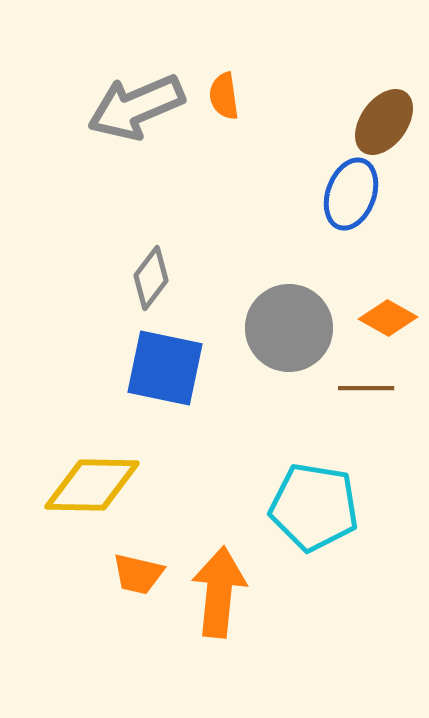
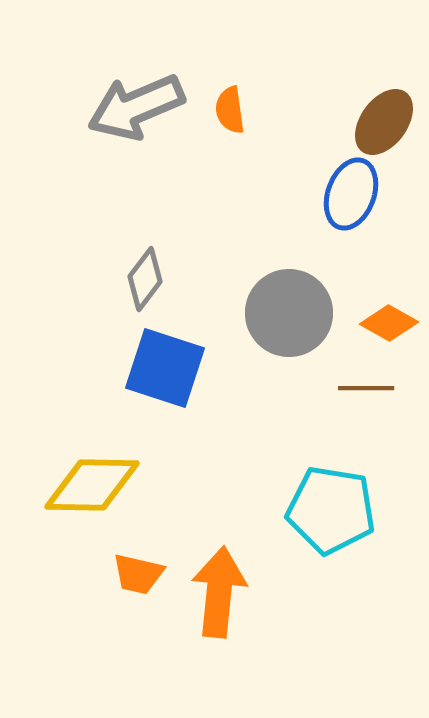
orange semicircle: moved 6 px right, 14 px down
gray diamond: moved 6 px left, 1 px down
orange diamond: moved 1 px right, 5 px down
gray circle: moved 15 px up
blue square: rotated 6 degrees clockwise
cyan pentagon: moved 17 px right, 3 px down
